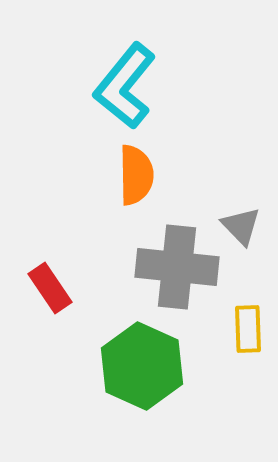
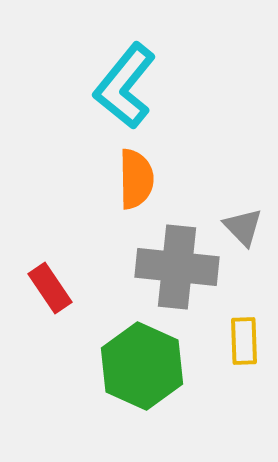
orange semicircle: moved 4 px down
gray triangle: moved 2 px right, 1 px down
yellow rectangle: moved 4 px left, 12 px down
